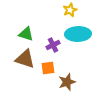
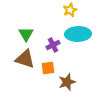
green triangle: rotated 42 degrees clockwise
